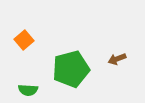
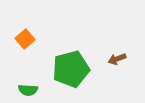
orange square: moved 1 px right, 1 px up
